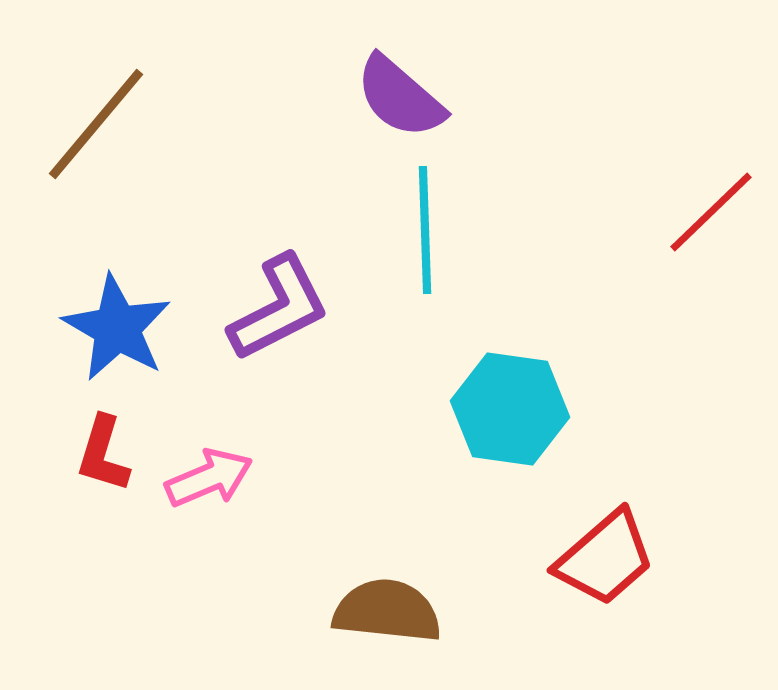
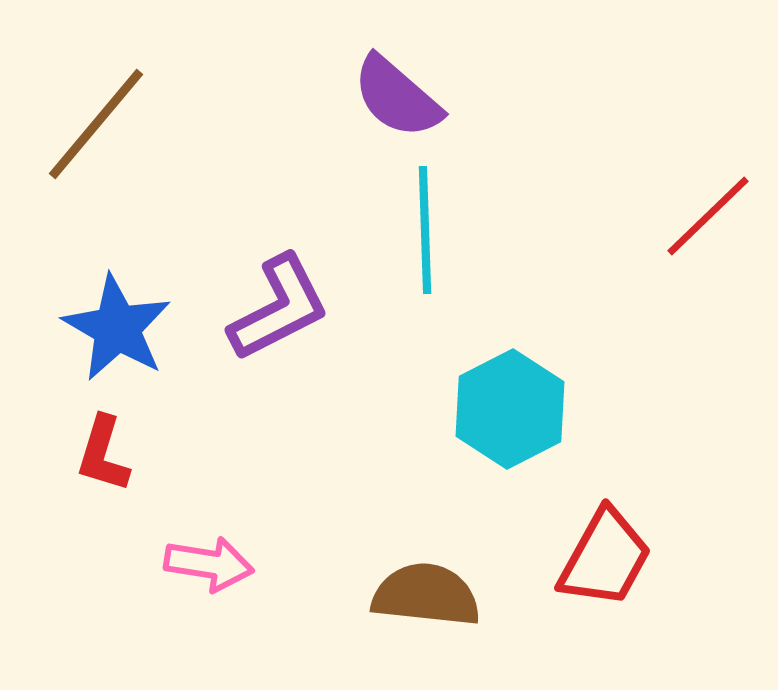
purple semicircle: moved 3 px left
red line: moved 3 px left, 4 px down
cyan hexagon: rotated 25 degrees clockwise
pink arrow: moved 86 px down; rotated 32 degrees clockwise
red trapezoid: rotated 20 degrees counterclockwise
brown semicircle: moved 39 px right, 16 px up
